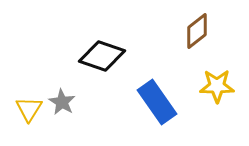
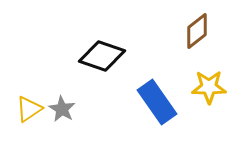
yellow star: moved 8 px left, 1 px down
gray star: moved 7 px down
yellow triangle: rotated 24 degrees clockwise
